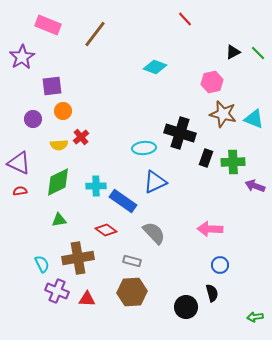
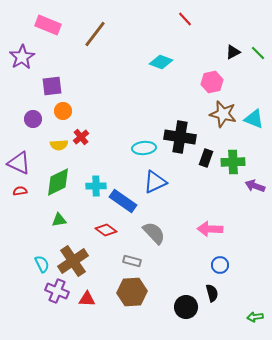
cyan diamond: moved 6 px right, 5 px up
black cross: moved 4 px down; rotated 8 degrees counterclockwise
brown cross: moved 5 px left, 3 px down; rotated 24 degrees counterclockwise
